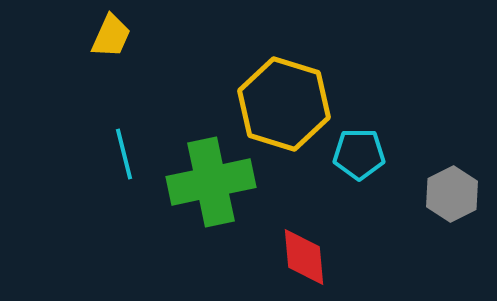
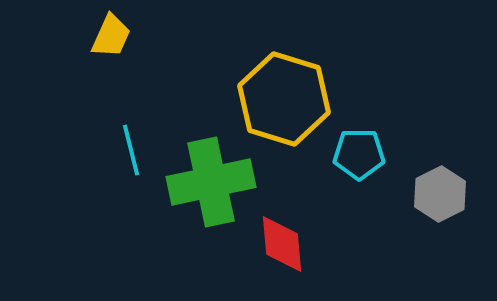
yellow hexagon: moved 5 px up
cyan line: moved 7 px right, 4 px up
gray hexagon: moved 12 px left
red diamond: moved 22 px left, 13 px up
